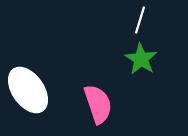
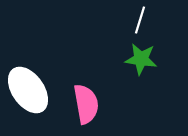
green star: rotated 24 degrees counterclockwise
pink semicircle: moved 12 px left; rotated 9 degrees clockwise
